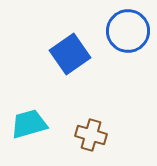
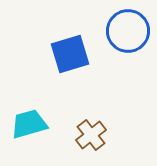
blue square: rotated 18 degrees clockwise
brown cross: rotated 36 degrees clockwise
